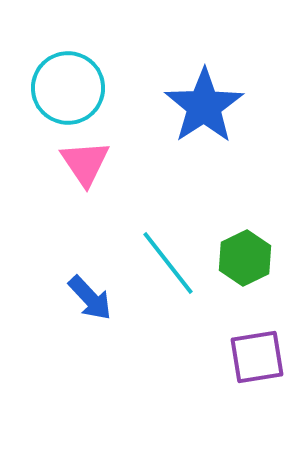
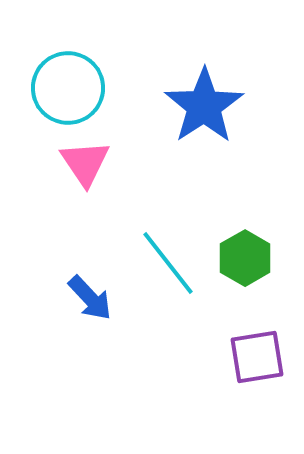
green hexagon: rotated 4 degrees counterclockwise
